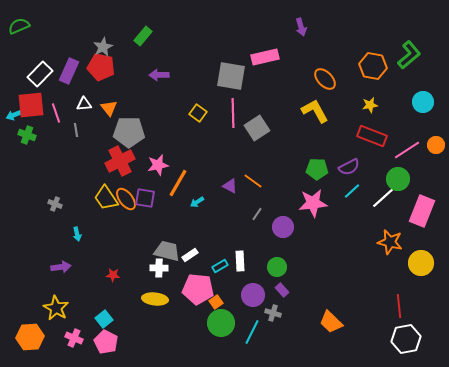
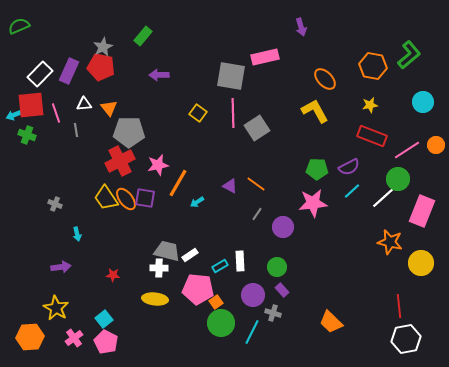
orange line at (253, 181): moved 3 px right, 3 px down
pink cross at (74, 338): rotated 30 degrees clockwise
